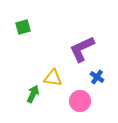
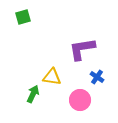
green square: moved 10 px up
purple L-shape: rotated 16 degrees clockwise
yellow triangle: moved 1 px left, 1 px up
pink circle: moved 1 px up
